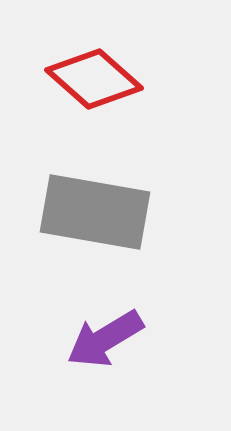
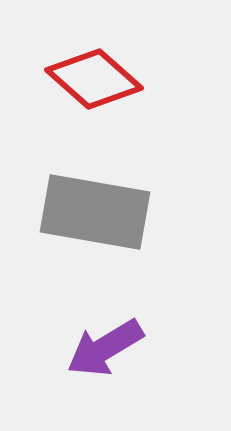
purple arrow: moved 9 px down
